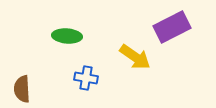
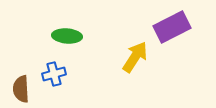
yellow arrow: rotated 92 degrees counterclockwise
blue cross: moved 32 px left, 4 px up; rotated 25 degrees counterclockwise
brown semicircle: moved 1 px left
